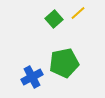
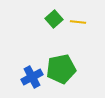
yellow line: moved 9 px down; rotated 49 degrees clockwise
green pentagon: moved 3 px left, 6 px down
